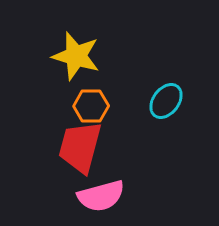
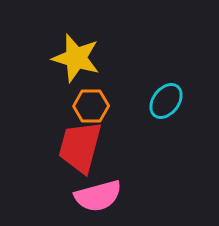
yellow star: moved 2 px down
pink semicircle: moved 3 px left
